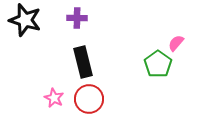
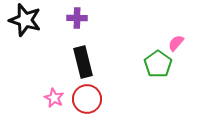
red circle: moved 2 px left
